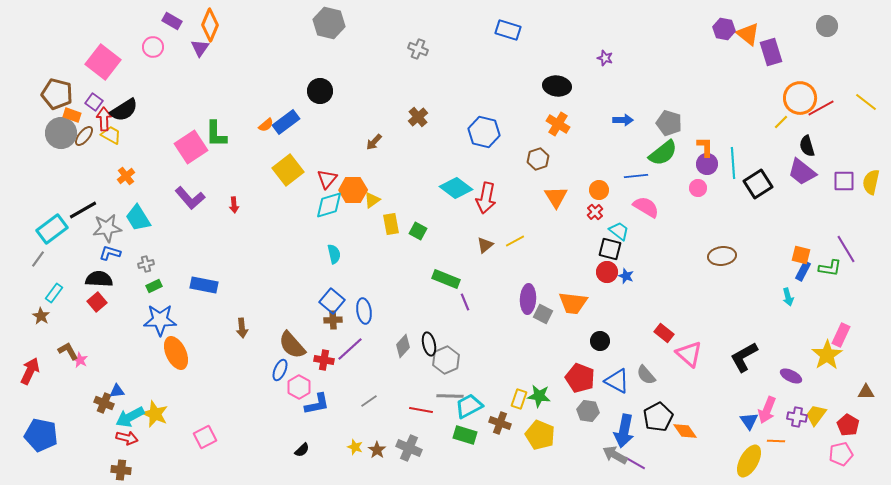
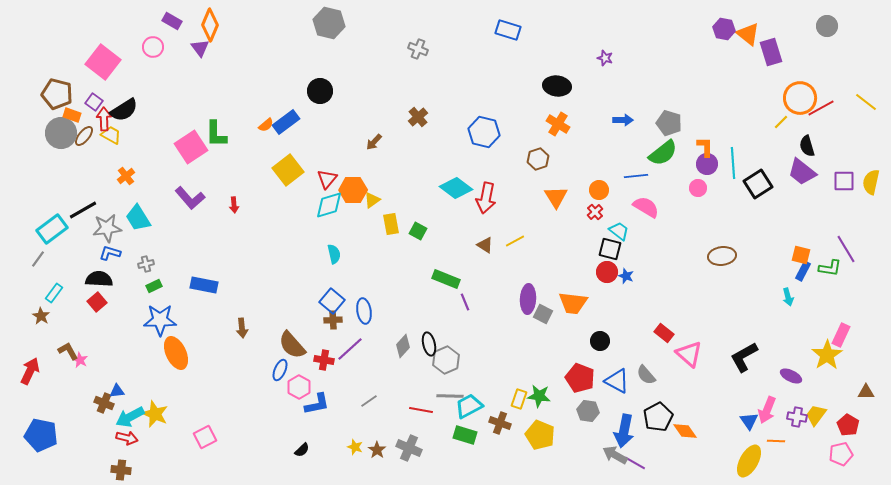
purple triangle at (200, 48): rotated 12 degrees counterclockwise
brown triangle at (485, 245): rotated 48 degrees counterclockwise
